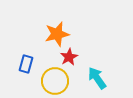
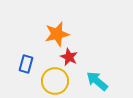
red star: rotated 18 degrees counterclockwise
cyan arrow: moved 3 px down; rotated 15 degrees counterclockwise
